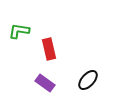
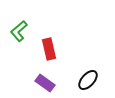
green L-shape: rotated 50 degrees counterclockwise
